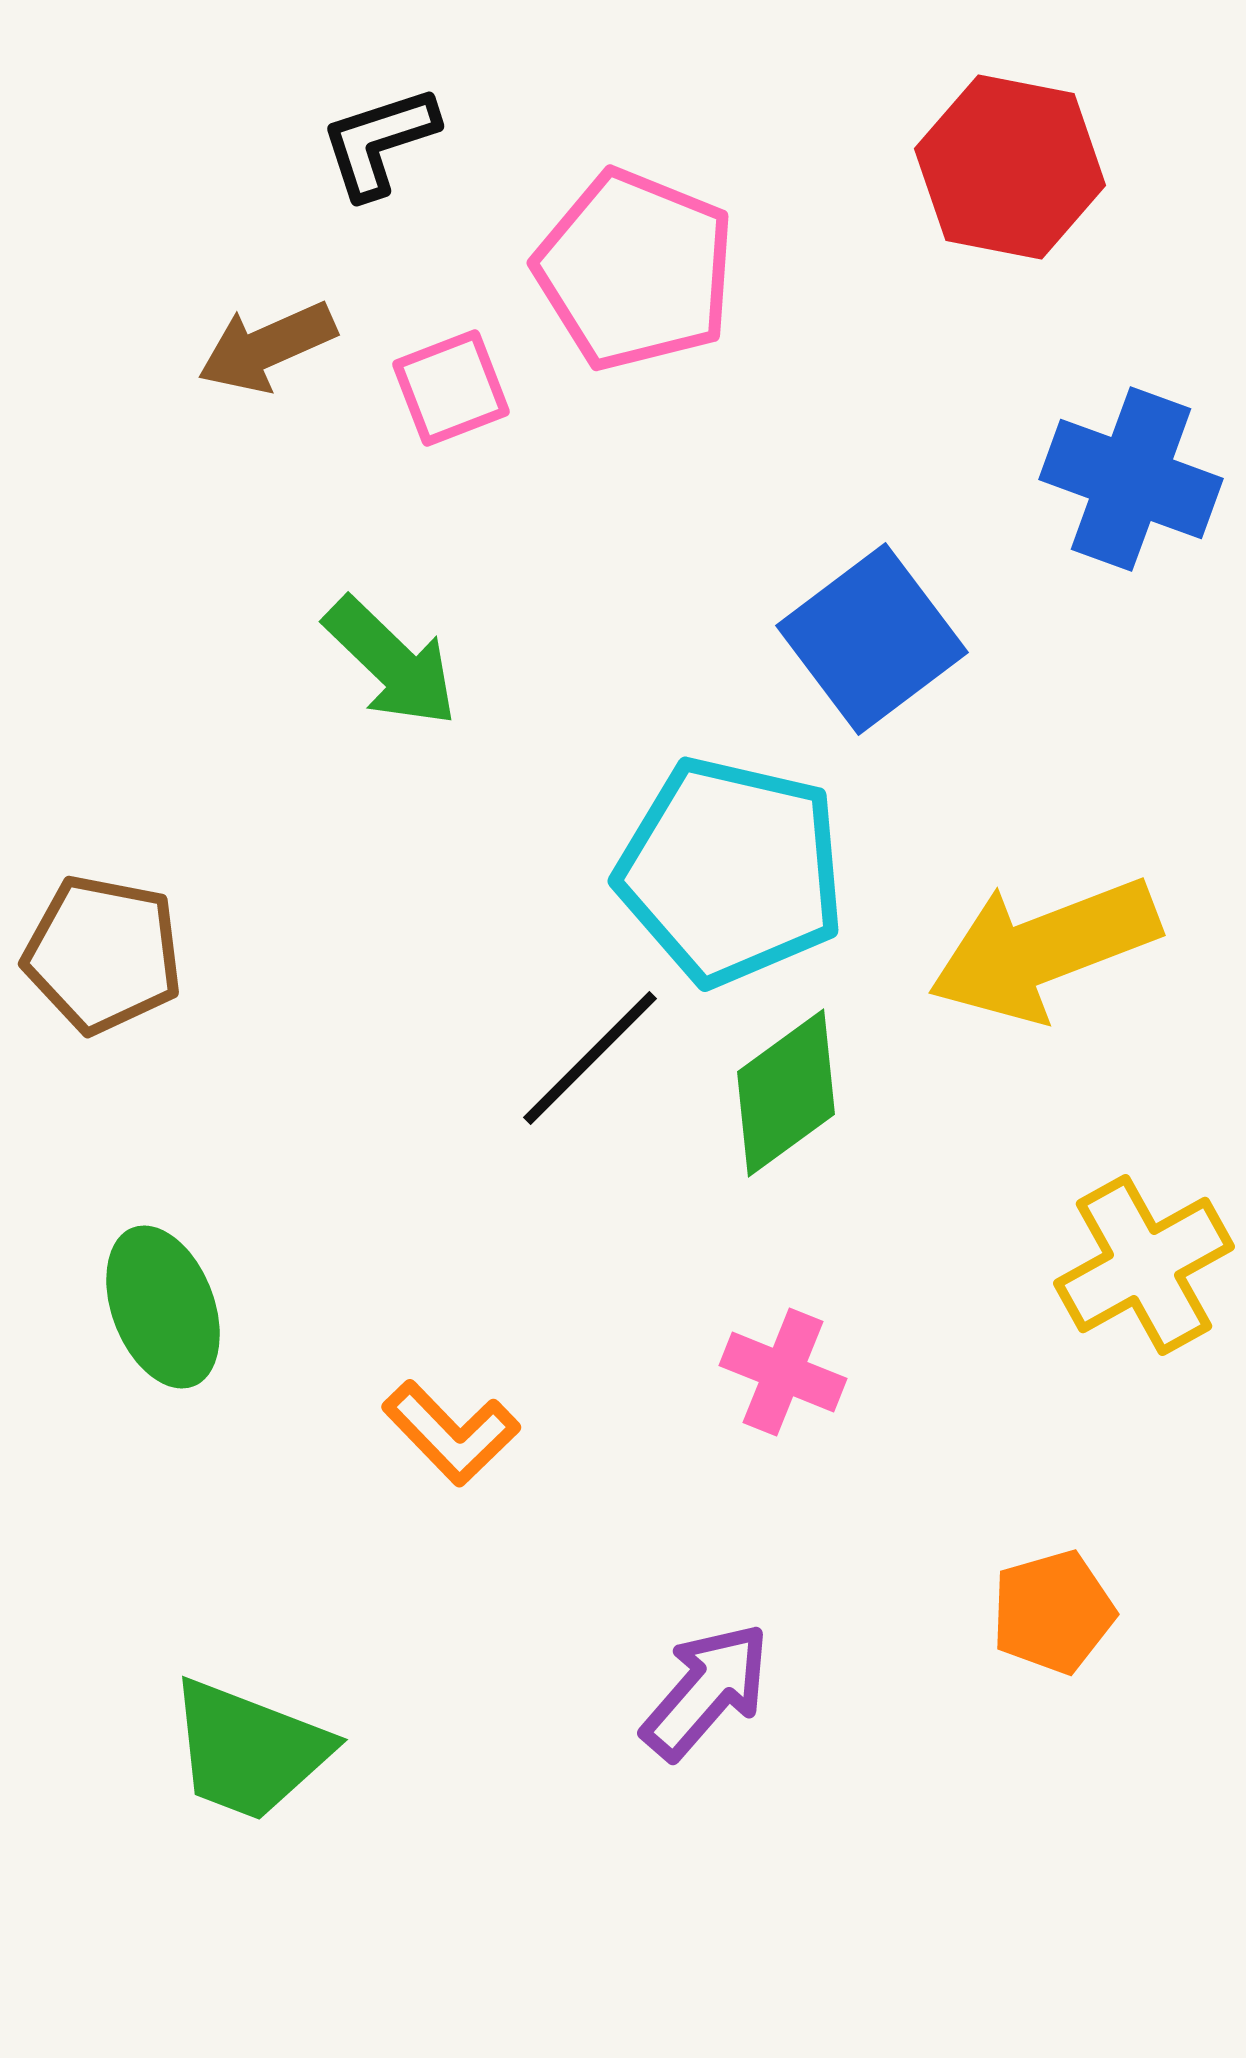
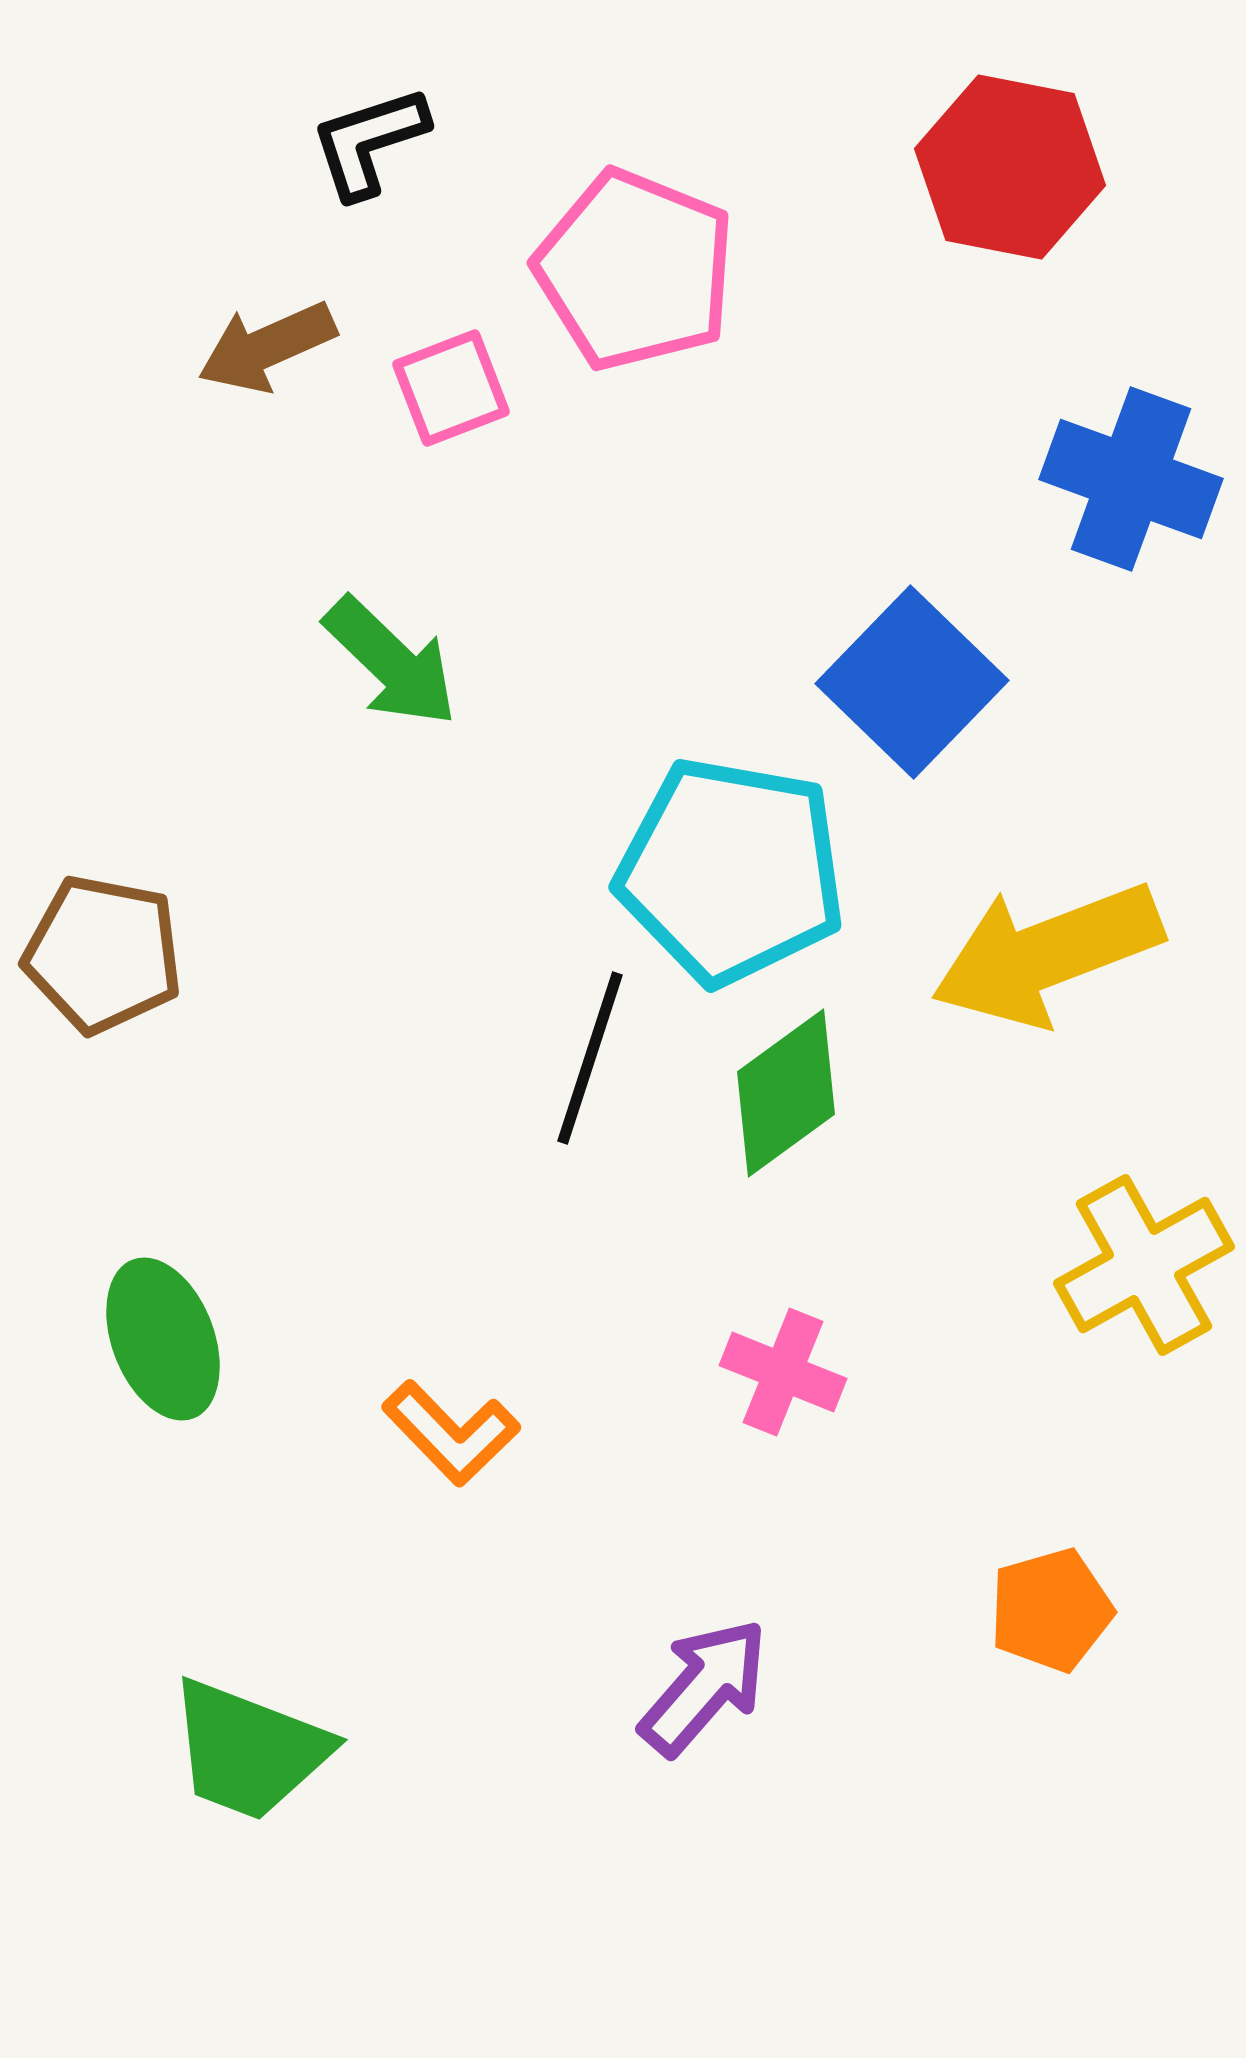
black L-shape: moved 10 px left
blue square: moved 40 px right, 43 px down; rotated 9 degrees counterclockwise
cyan pentagon: rotated 3 degrees counterclockwise
yellow arrow: moved 3 px right, 5 px down
black line: rotated 27 degrees counterclockwise
green ellipse: moved 32 px down
orange pentagon: moved 2 px left, 2 px up
purple arrow: moved 2 px left, 4 px up
